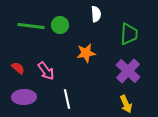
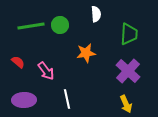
green line: rotated 16 degrees counterclockwise
red semicircle: moved 6 px up
purple ellipse: moved 3 px down
